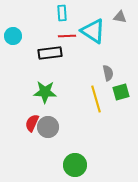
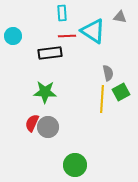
green square: rotated 12 degrees counterclockwise
yellow line: moved 6 px right; rotated 20 degrees clockwise
